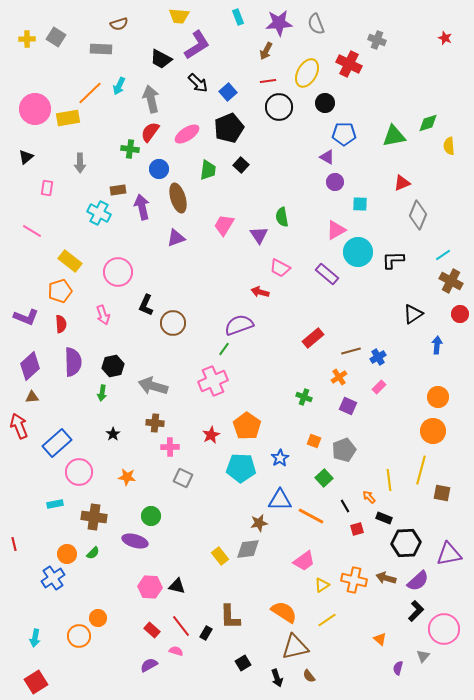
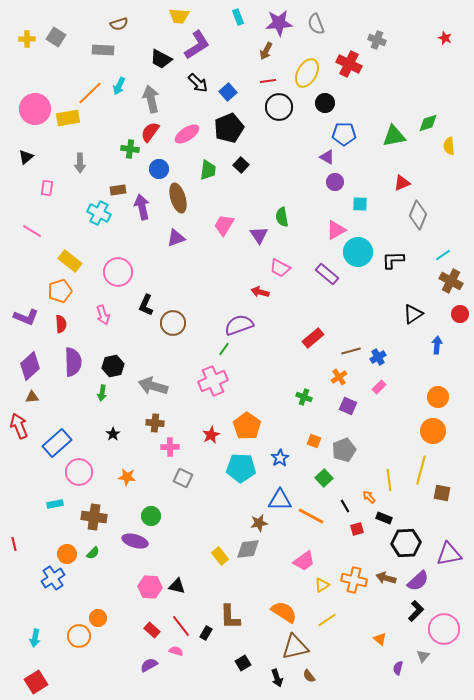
gray rectangle at (101, 49): moved 2 px right, 1 px down
